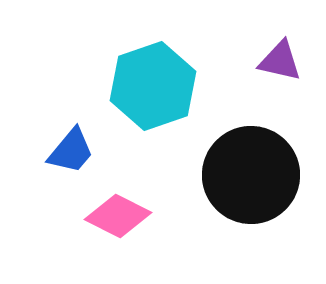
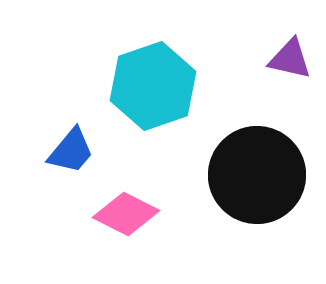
purple triangle: moved 10 px right, 2 px up
black circle: moved 6 px right
pink diamond: moved 8 px right, 2 px up
